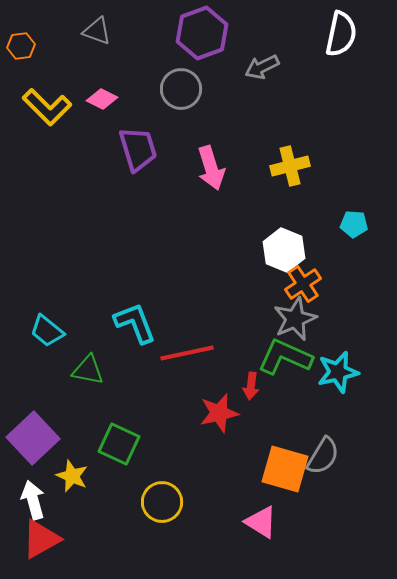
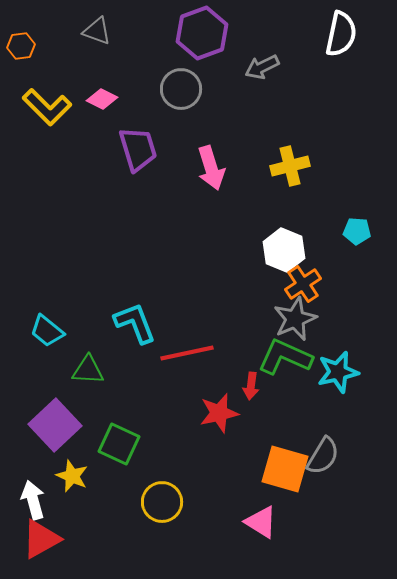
cyan pentagon: moved 3 px right, 7 px down
green triangle: rotated 8 degrees counterclockwise
purple square: moved 22 px right, 13 px up
